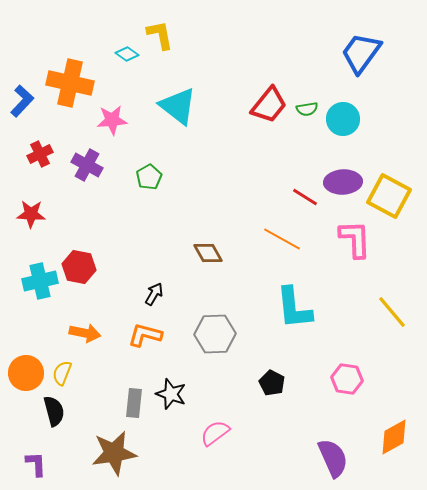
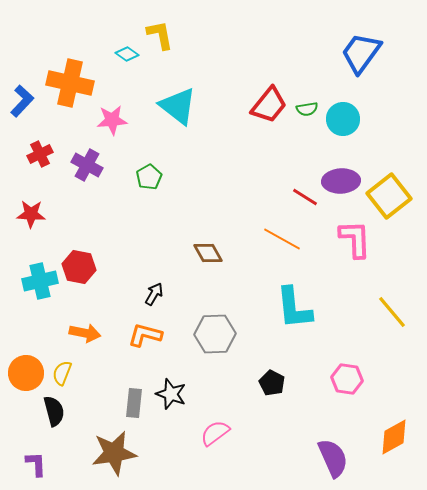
purple ellipse: moved 2 px left, 1 px up
yellow square: rotated 24 degrees clockwise
